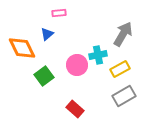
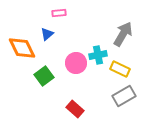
pink circle: moved 1 px left, 2 px up
yellow rectangle: rotated 54 degrees clockwise
